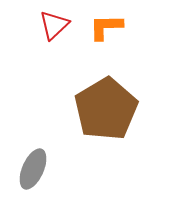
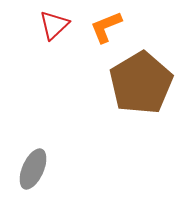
orange L-shape: rotated 21 degrees counterclockwise
brown pentagon: moved 35 px right, 26 px up
